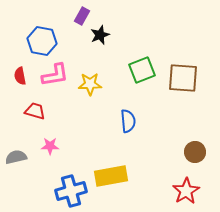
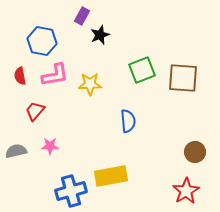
red trapezoid: rotated 65 degrees counterclockwise
gray semicircle: moved 6 px up
